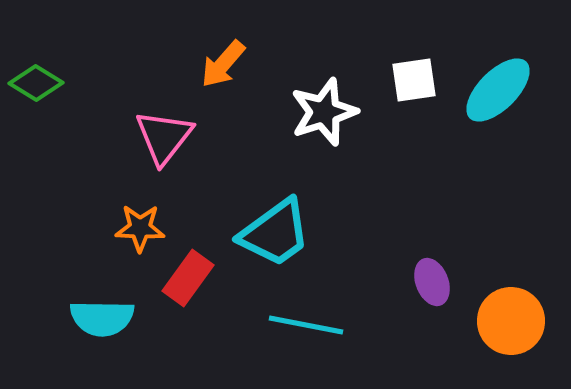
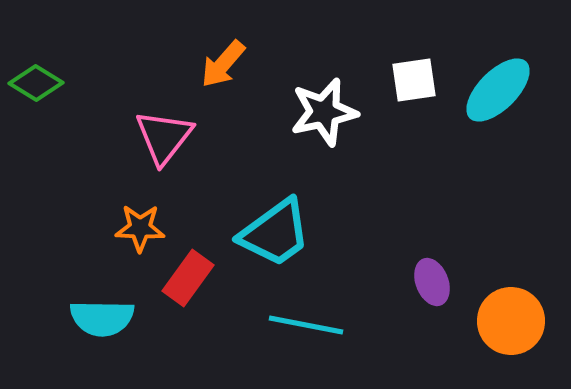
white star: rotated 6 degrees clockwise
